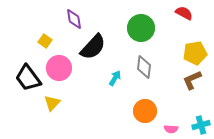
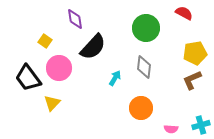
purple diamond: moved 1 px right
green circle: moved 5 px right
orange circle: moved 4 px left, 3 px up
